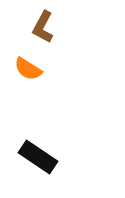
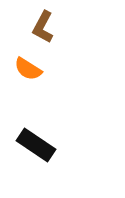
black rectangle: moved 2 px left, 12 px up
